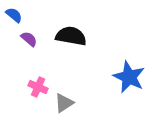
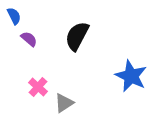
blue semicircle: moved 1 px down; rotated 24 degrees clockwise
black semicircle: moved 6 px right; rotated 72 degrees counterclockwise
blue star: moved 2 px right, 1 px up
pink cross: rotated 18 degrees clockwise
